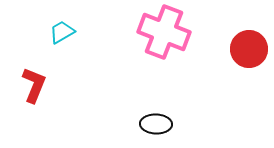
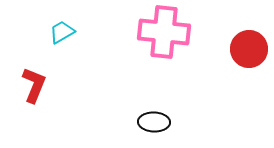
pink cross: rotated 15 degrees counterclockwise
black ellipse: moved 2 px left, 2 px up
